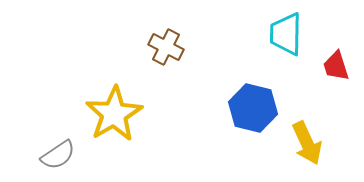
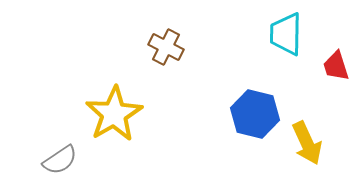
blue hexagon: moved 2 px right, 6 px down
gray semicircle: moved 2 px right, 5 px down
